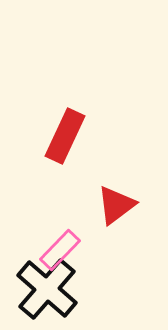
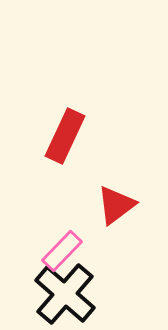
pink rectangle: moved 2 px right, 1 px down
black cross: moved 18 px right, 5 px down
